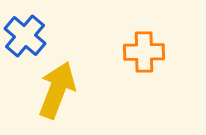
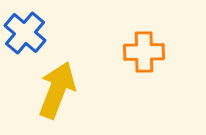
blue cross: moved 3 px up
